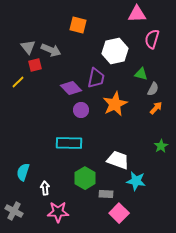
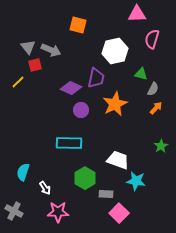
purple diamond: rotated 20 degrees counterclockwise
white arrow: rotated 152 degrees clockwise
